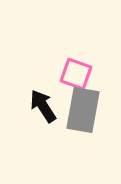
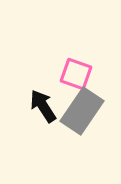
gray rectangle: moved 1 px left, 1 px down; rotated 24 degrees clockwise
